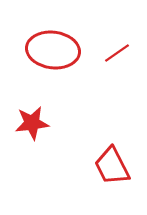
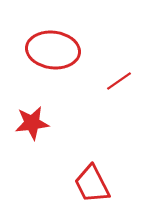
red line: moved 2 px right, 28 px down
red trapezoid: moved 20 px left, 18 px down
